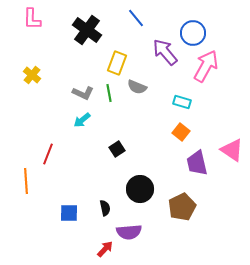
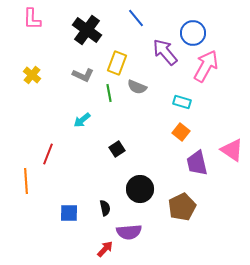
gray L-shape: moved 18 px up
